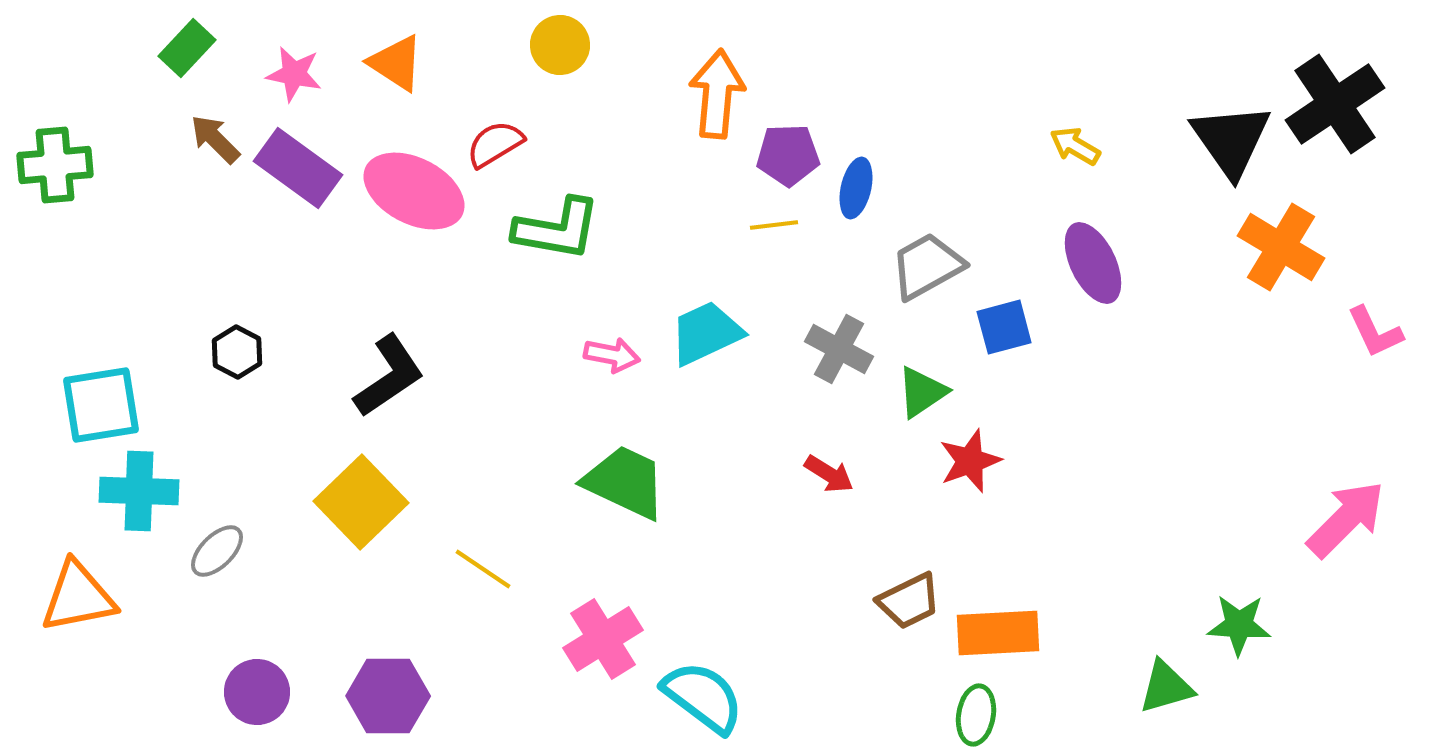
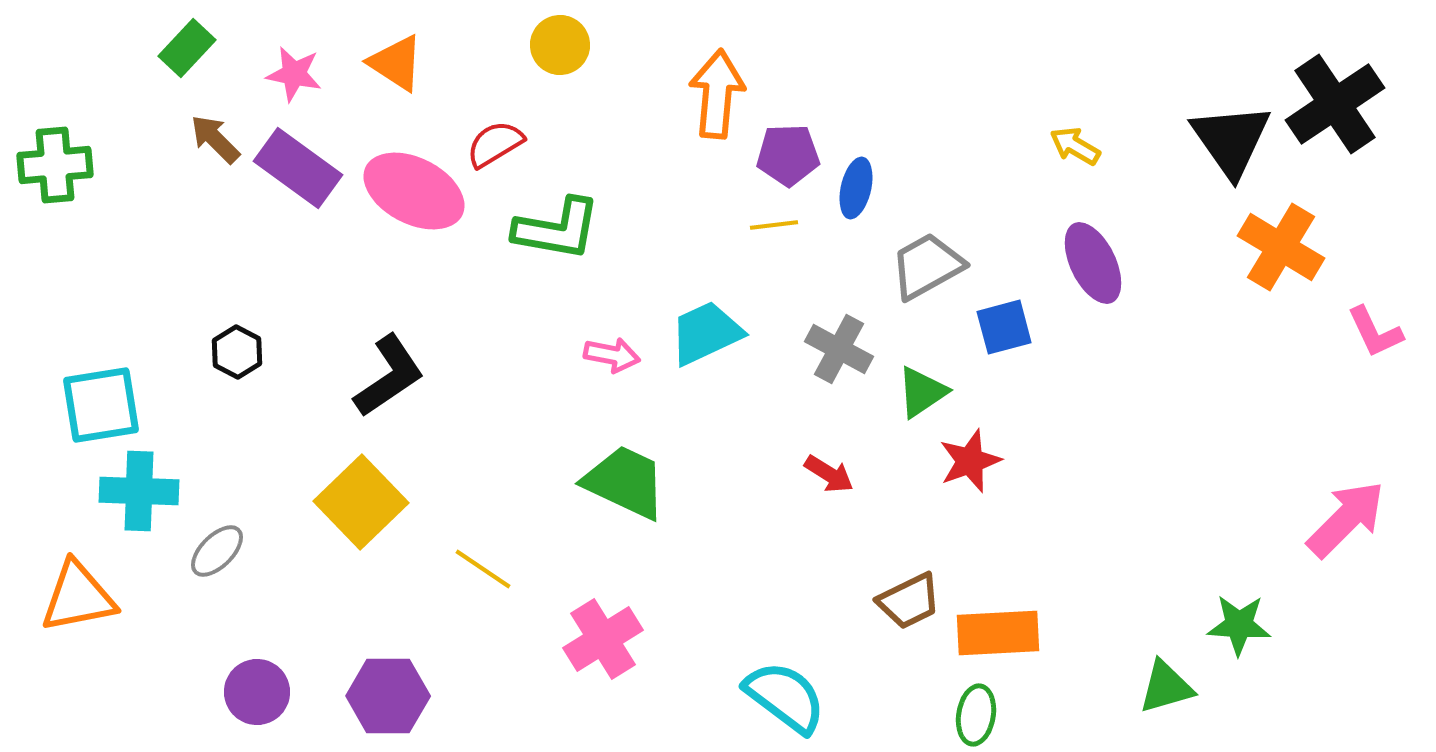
cyan semicircle at (703, 697): moved 82 px right
